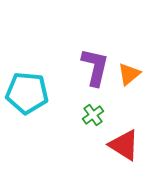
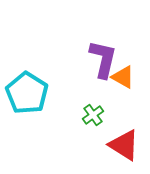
purple L-shape: moved 8 px right, 8 px up
orange triangle: moved 6 px left, 3 px down; rotated 50 degrees counterclockwise
cyan pentagon: rotated 27 degrees clockwise
